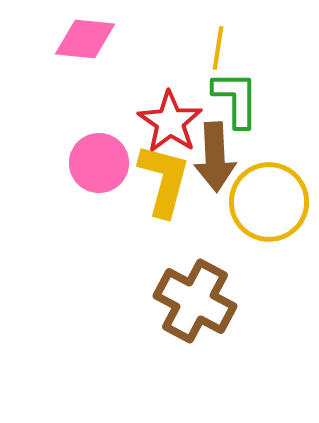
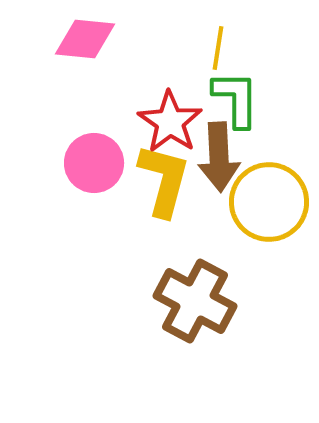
brown arrow: moved 4 px right
pink circle: moved 5 px left
